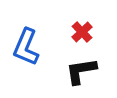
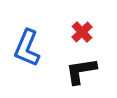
blue L-shape: moved 1 px right, 1 px down
